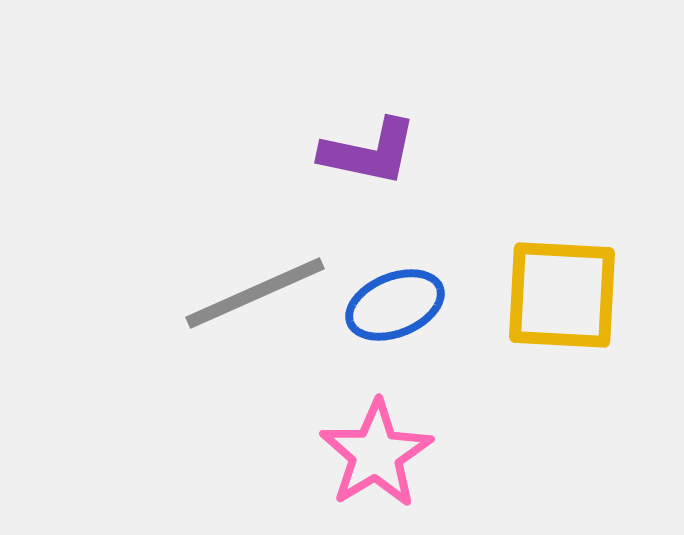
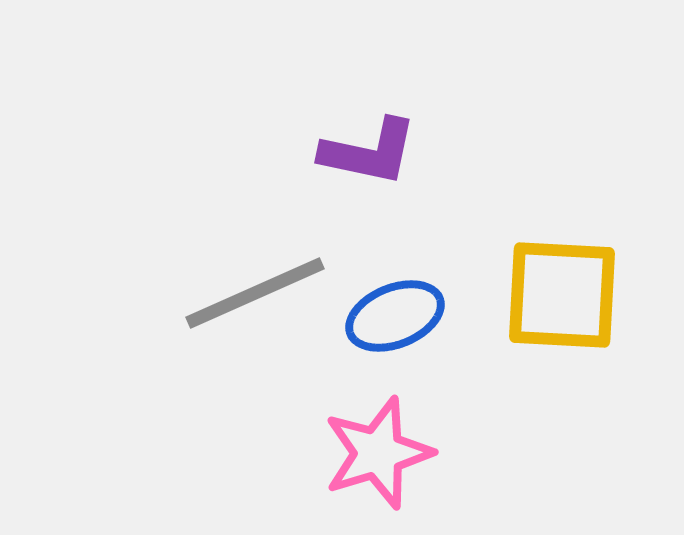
blue ellipse: moved 11 px down
pink star: moved 2 px right, 1 px up; rotated 14 degrees clockwise
